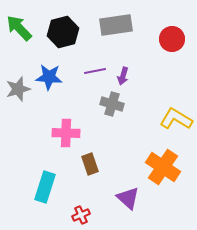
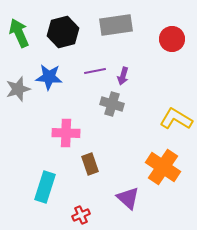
green arrow: moved 5 px down; rotated 20 degrees clockwise
